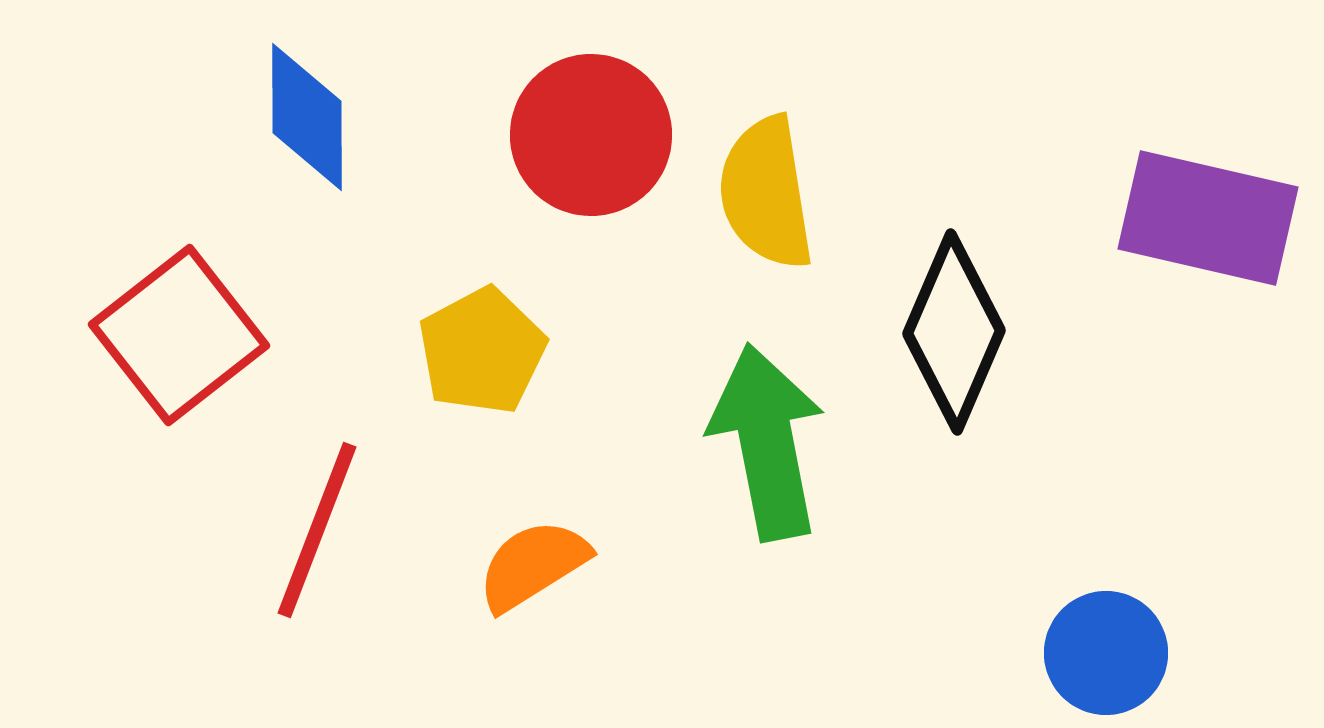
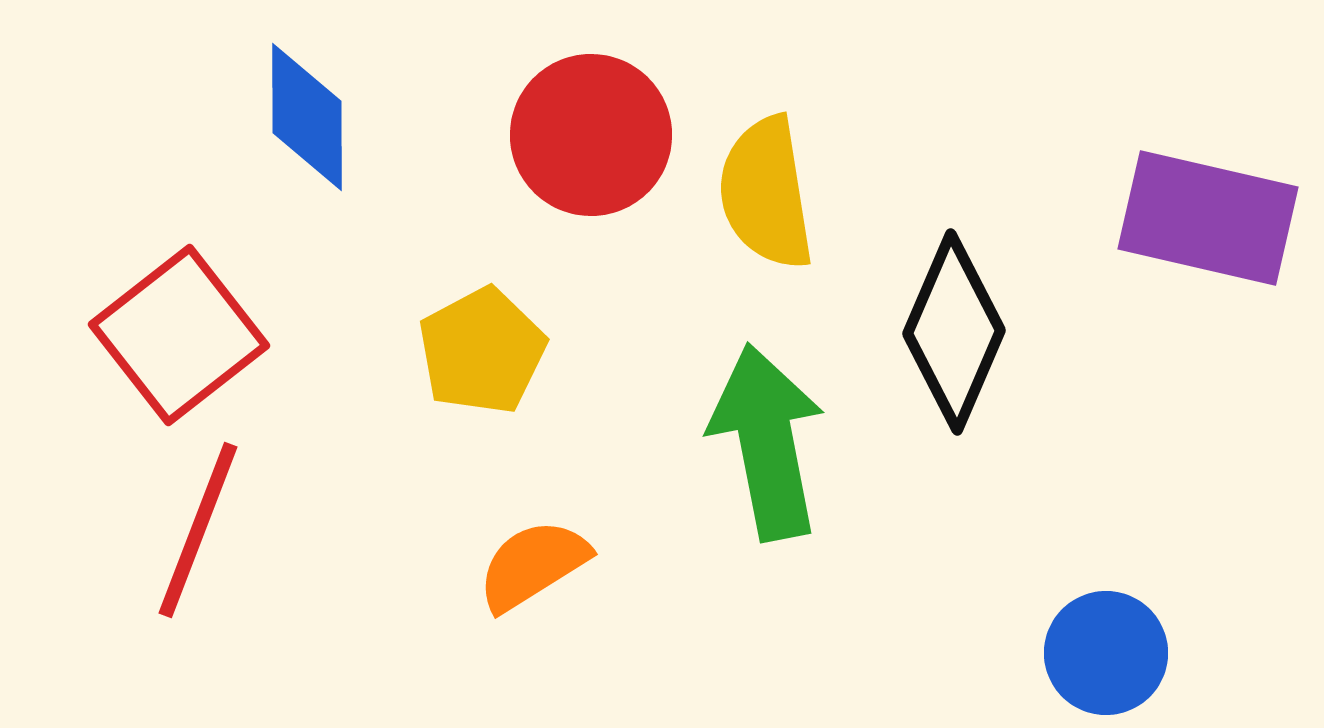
red line: moved 119 px left
